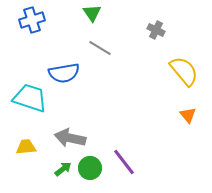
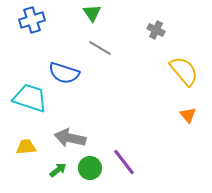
blue semicircle: rotated 28 degrees clockwise
green arrow: moved 5 px left, 1 px down
